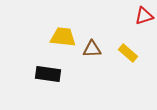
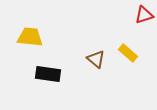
red triangle: moved 1 px up
yellow trapezoid: moved 33 px left
brown triangle: moved 4 px right, 10 px down; rotated 42 degrees clockwise
